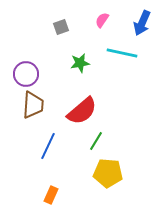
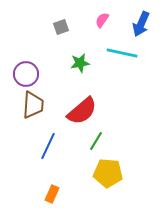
blue arrow: moved 1 px left, 1 px down
orange rectangle: moved 1 px right, 1 px up
